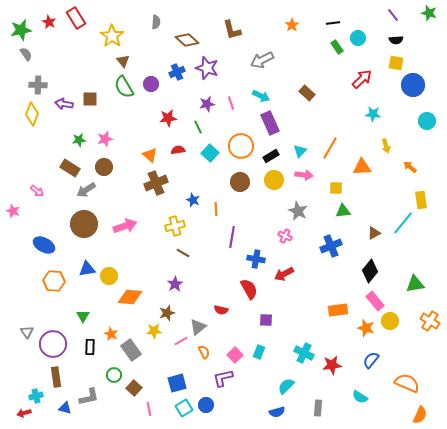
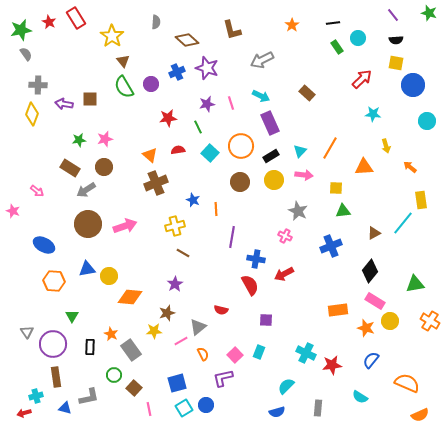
orange triangle at (362, 167): moved 2 px right
brown circle at (84, 224): moved 4 px right
red semicircle at (249, 289): moved 1 px right, 4 px up
pink rectangle at (375, 301): rotated 18 degrees counterclockwise
green triangle at (83, 316): moved 11 px left
orange semicircle at (204, 352): moved 1 px left, 2 px down
cyan cross at (304, 353): moved 2 px right
orange semicircle at (420, 415): rotated 42 degrees clockwise
